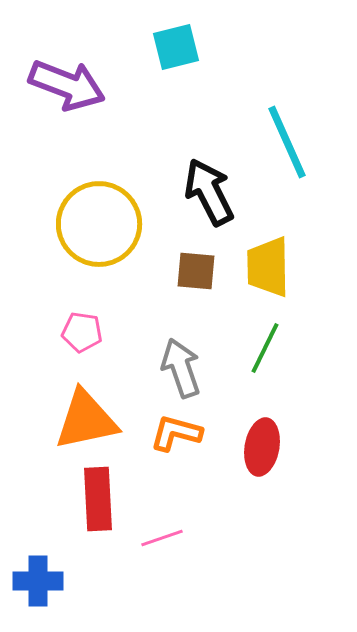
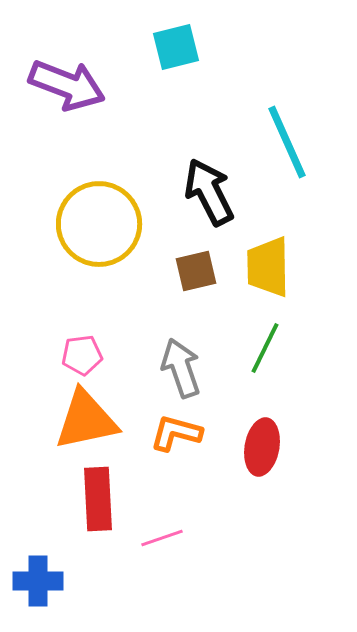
brown square: rotated 18 degrees counterclockwise
pink pentagon: moved 23 px down; rotated 15 degrees counterclockwise
